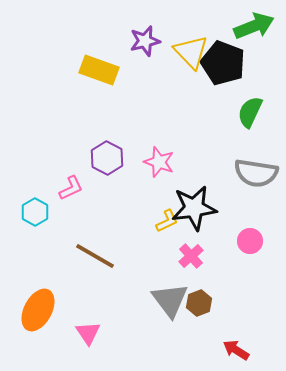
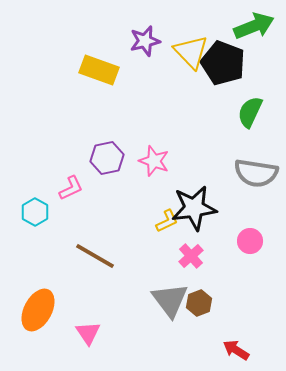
purple hexagon: rotated 20 degrees clockwise
pink star: moved 5 px left, 1 px up
